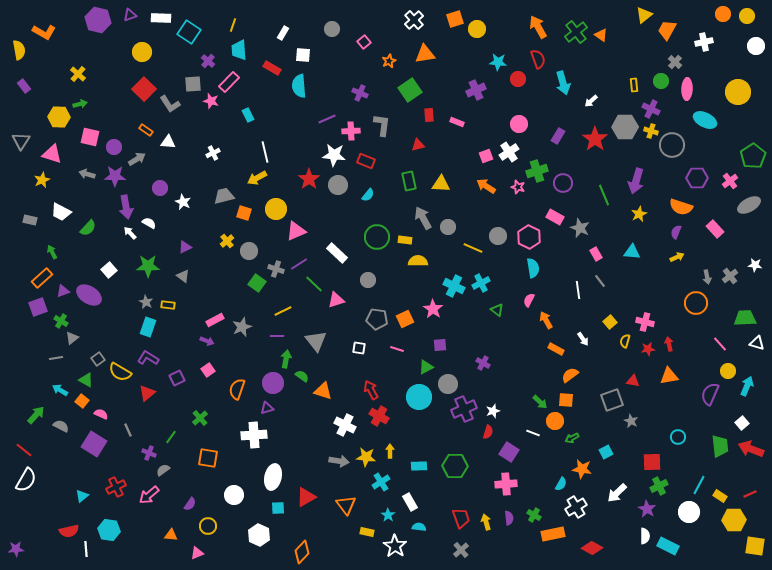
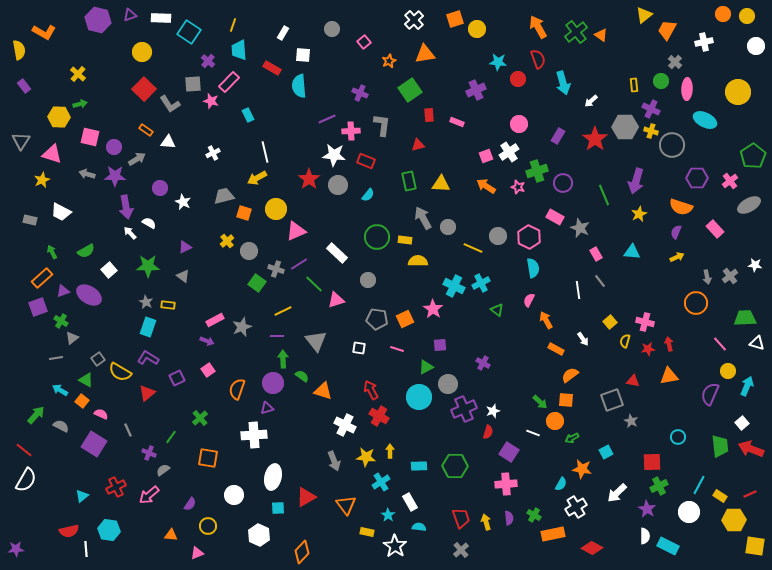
green semicircle at (88, 228): moved 2 px left, 23 px down; rotated 18 degrees clockwise
green arrow at (286, 359): moved 3 px left; rotated 12 degrees counterclockwise
gray arrow at (339, 461): moved 5 px left; rotated 60 degrees clockwise
